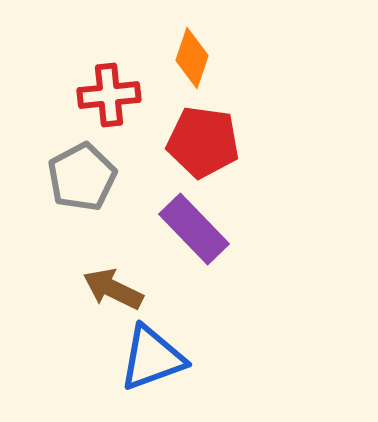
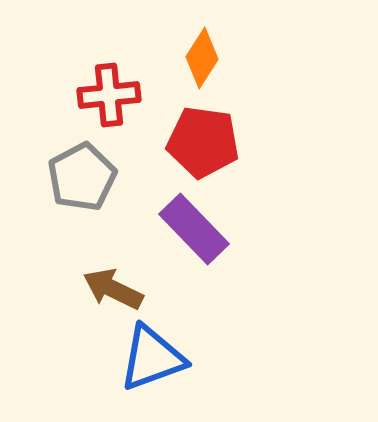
orange diamond: moved 10 px right; rotated 14 degrees clockwise
